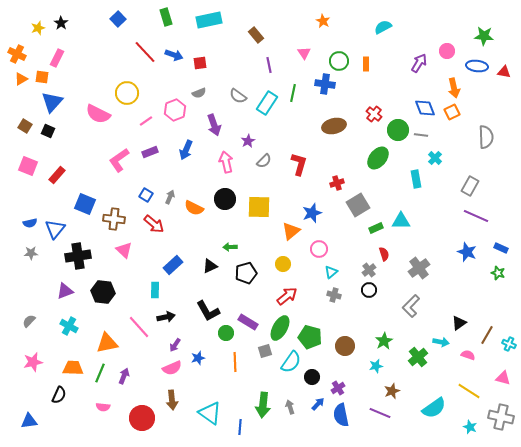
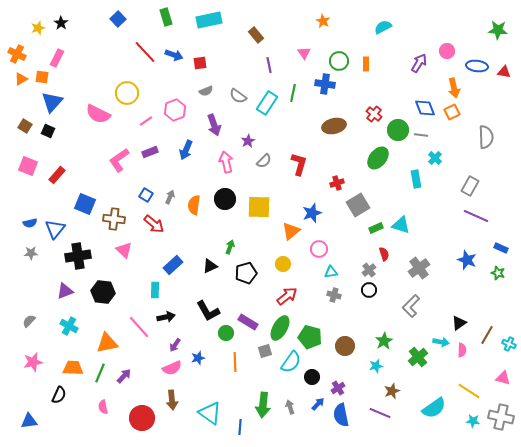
green star at (484, 36): moved 14 px right, 6 px up
gray semicircle at (199, 93): moved 7 px right, 2 px up
orange semicircle at (194, 208): moved 3 px up; rotated 72 degrees clockwise
cyan triangle at (401, 221): moved 4 px down; rotated 18 degrees clockwise
green arrow at (230, 247): rotated 112 degrees clockwise
blue star at (467, 252): moved 8 px down
cyan triangle at (331, 272): rotated 32 degrees clockwise
pink semicircle at (468, 355): moved 6 px left, 5 px up; rotated 72 degrees clockwise
purple arrow at (124, 376): rotated 21 degrees clockwise
pink semicircle at (103, 407): rotated 72 degrees clockwise
cyan star at (470, 427): moved 3 px right, 6 px up; rotated 16 degrees counterclockwise
